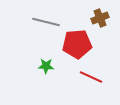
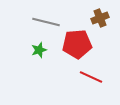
green star: moved 7 px left, 16 px up; rotated 21 degrees counterclockwise
